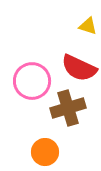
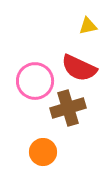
yellow triangle: rotated 30 degrees counterclockwise
pink circle: moved 3 px right
orange circle: moved 2 px left
